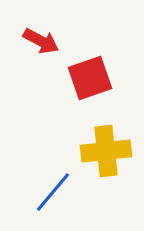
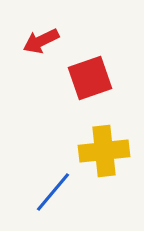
red arrow: rotated 126 degrees clockwise
yellow cross: moved 2 px left
